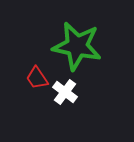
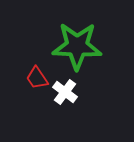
green star: rotated 9 degrees counterclockwise
